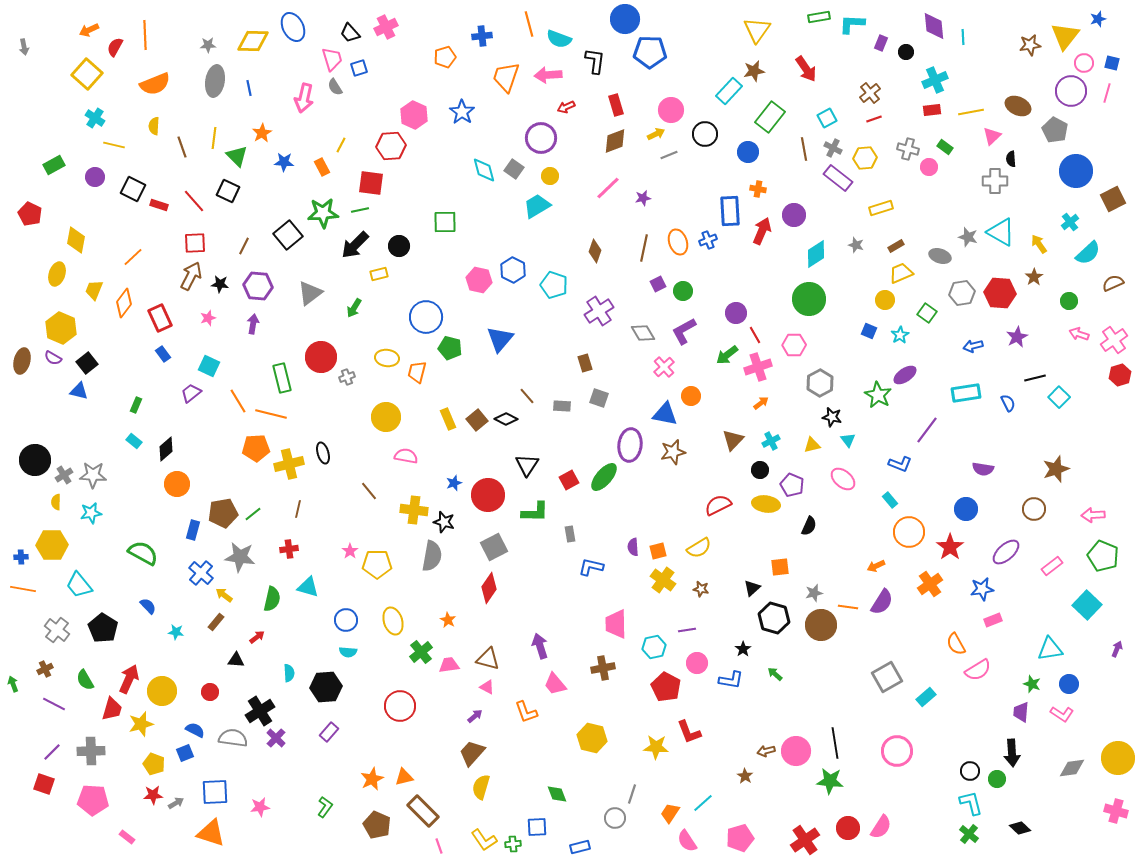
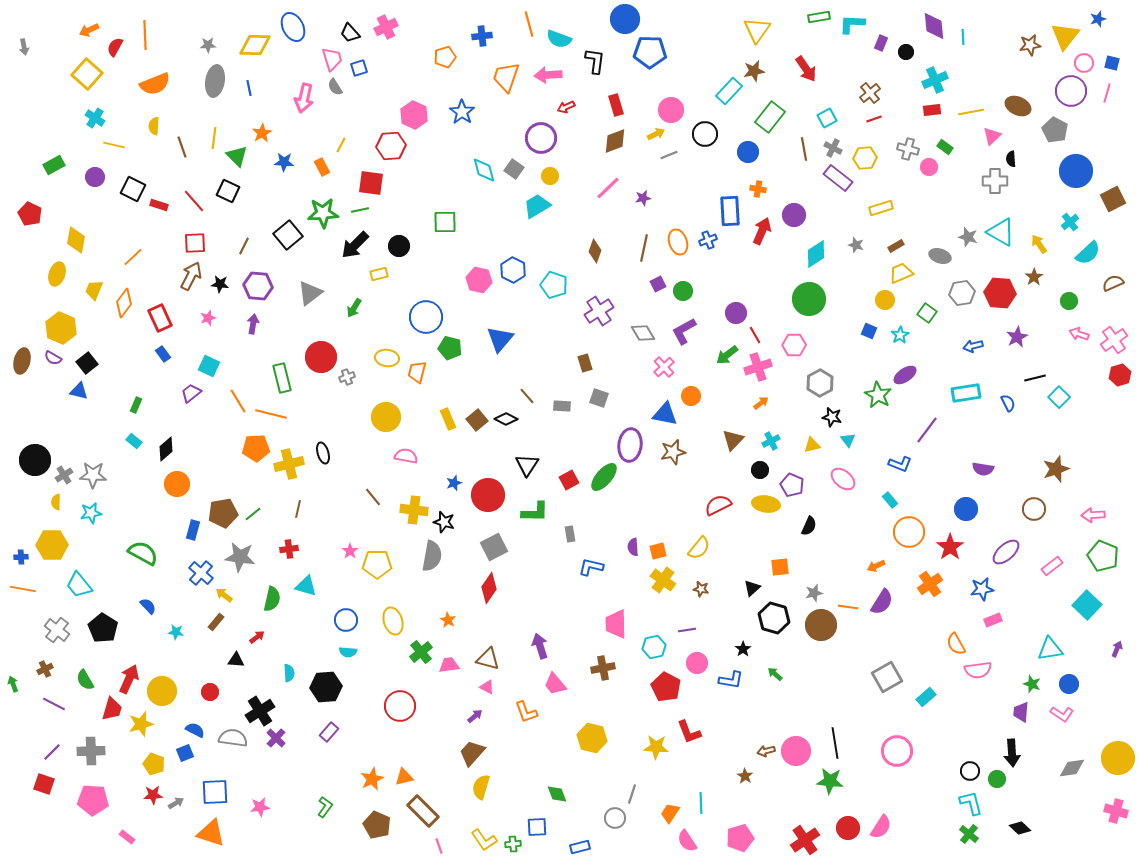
yellow diamond at (253, 41): moved 2 px right, 4 px down
brown line at (369, 491): moved 4 px right, 6 px down
yellow semicircle at (699, 548): rotated 20 degrees counterclockwise
cyan triangle at (308, 587): moved 2 px left, 1 px up
pink semicircle at (978, 670): rotated 24 degrees clockwise
cyan line at (703, 803): moved 2 px left; rotated 50 degrees counterclockwise
